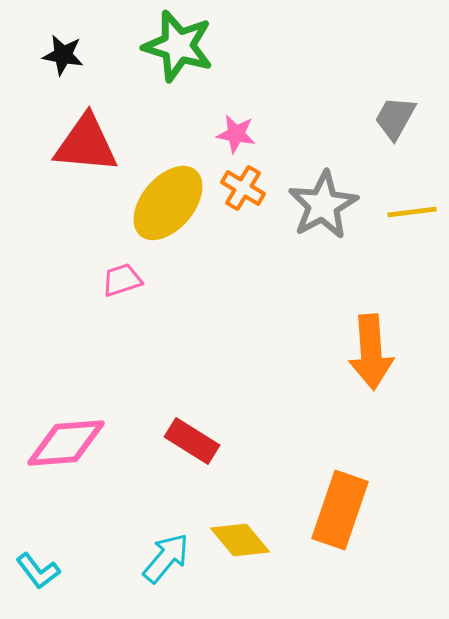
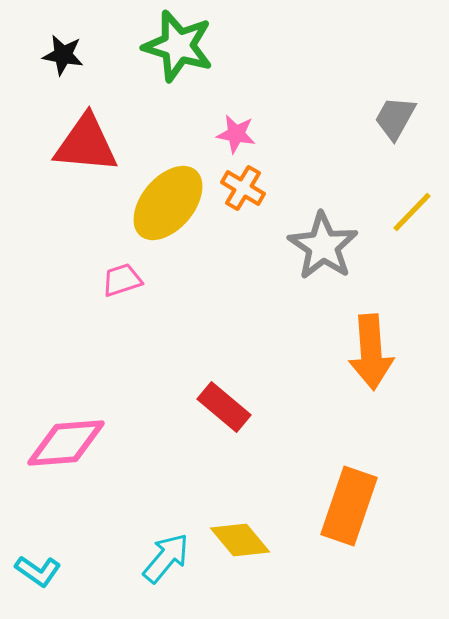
gray star: moved 41 px down; rotated 10 degrees counterclockwise
yellow line: rotated 39 degrees counterclockwise
red rectangle: moved 32 px right, 34 px up; rotated 8 degrees clockwise
orange rectangle: moved 9 px right, 4 px up
cyan L-shape: rotated 18 degrees counterclockwise
